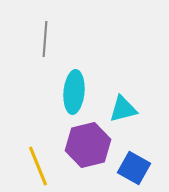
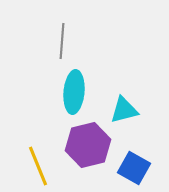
gray line: moved 17 px right, 2 px down
cyan triangle: moved 1 px right, 1 px down
